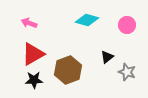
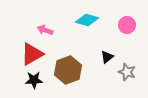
pink arrow: moved 16 px right, 7 px down
red triangle: moved 1 px left
